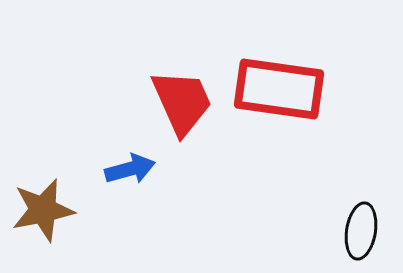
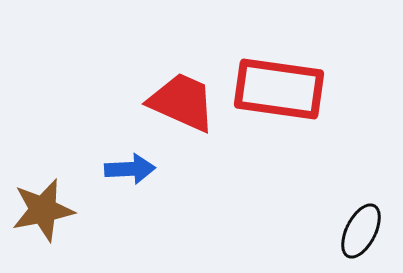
red trapezoid: rotated 42 degrees counterclockwise
blue arrow: rotated 12 degrees clockwise
black ellipse: rotated 18 degrees clockwise
